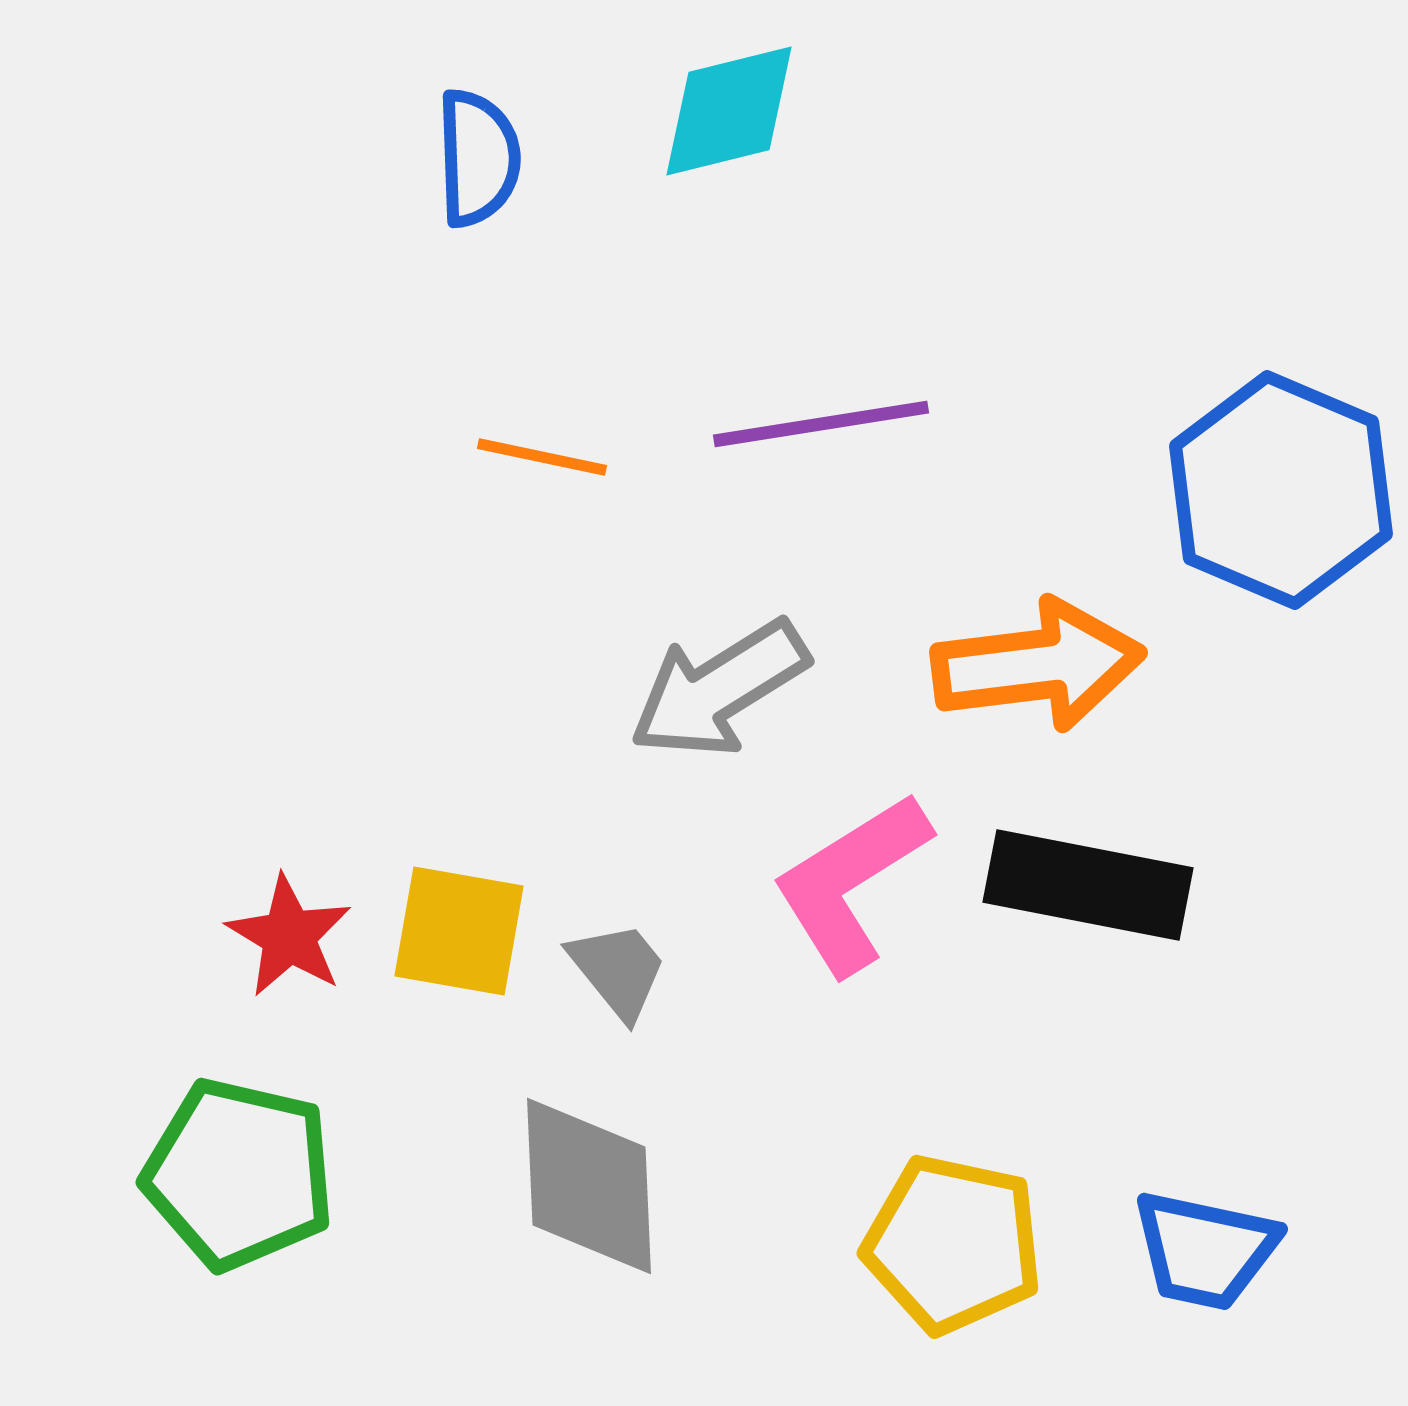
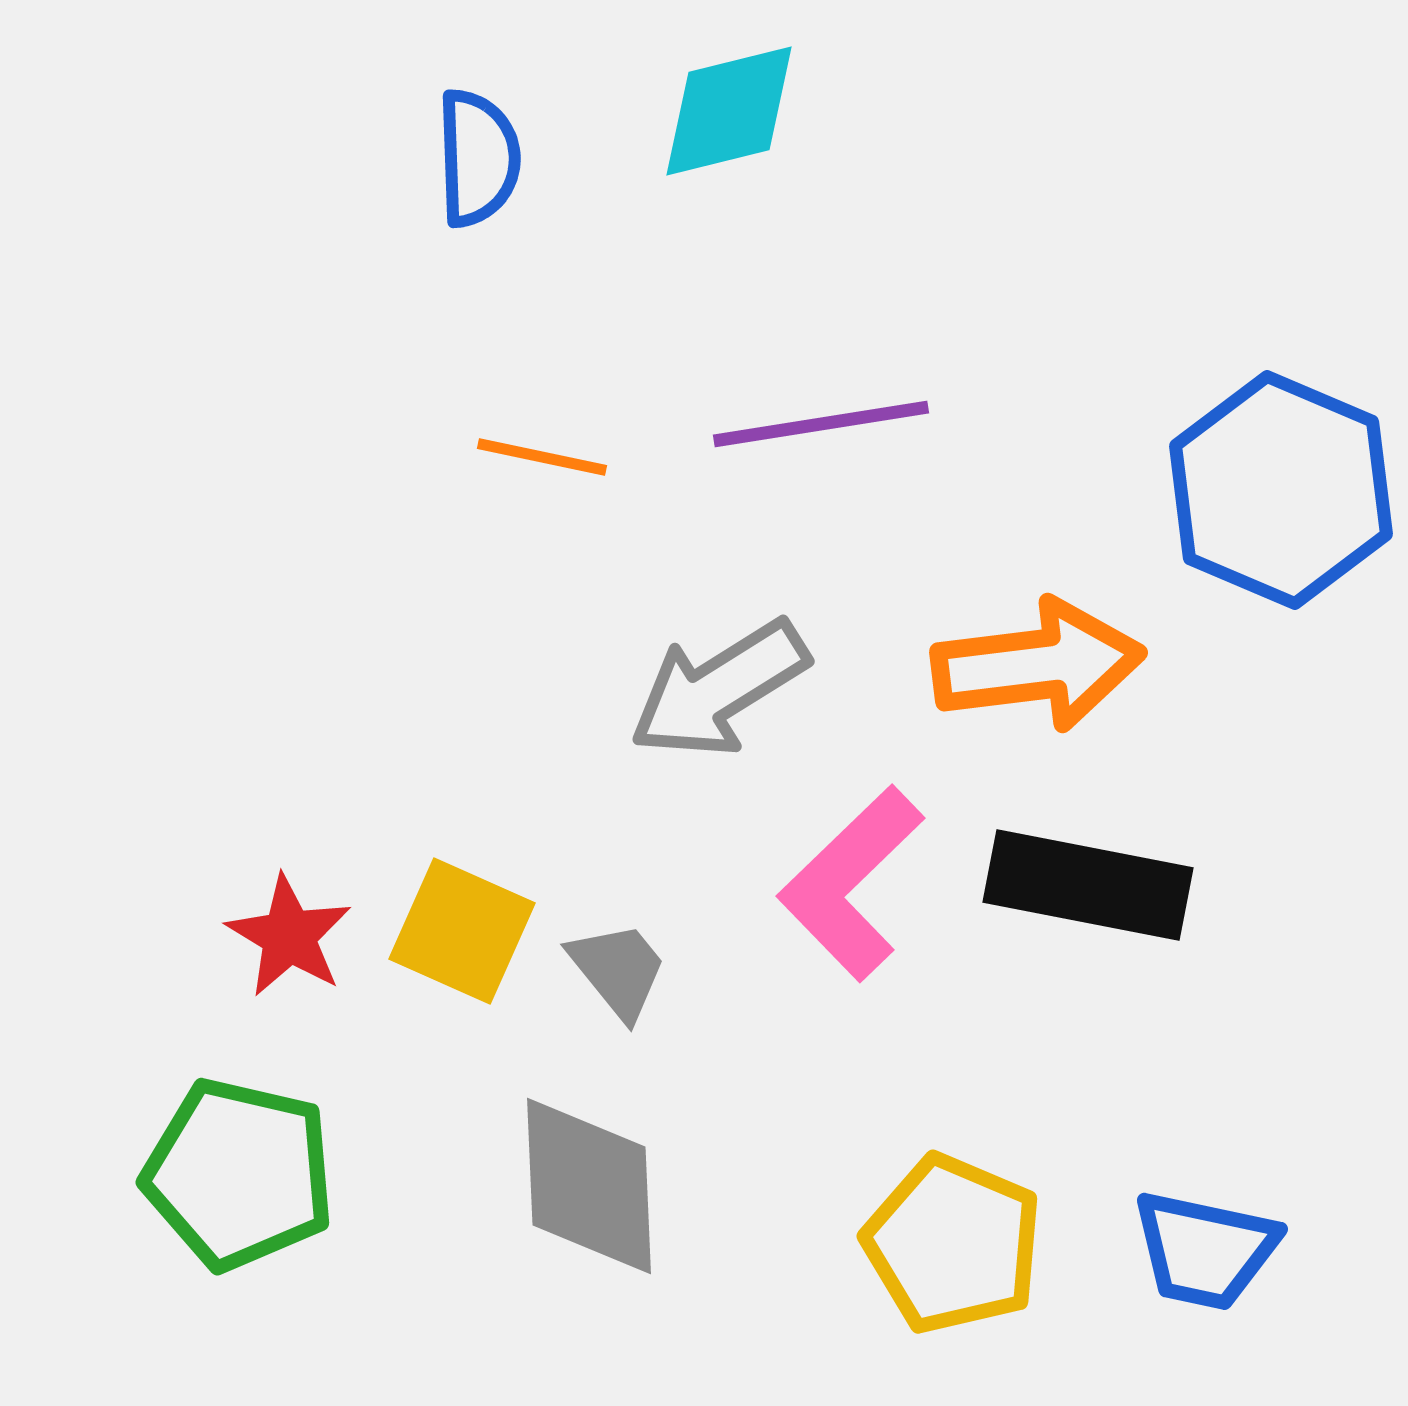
pink L-shape: rotated 12 degrees counterclockwise
yellow square: moved 3 px right; rotated 14 degrees clockwise
yellow pentagon: rotated 11 degrees clockwise
